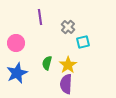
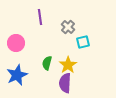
blue star: moved 2 px down
purple semicircle: moved 1 px left, 1 px up
